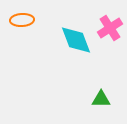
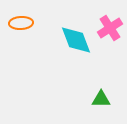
orange ellipse: moved 1 px left, 3 px down
